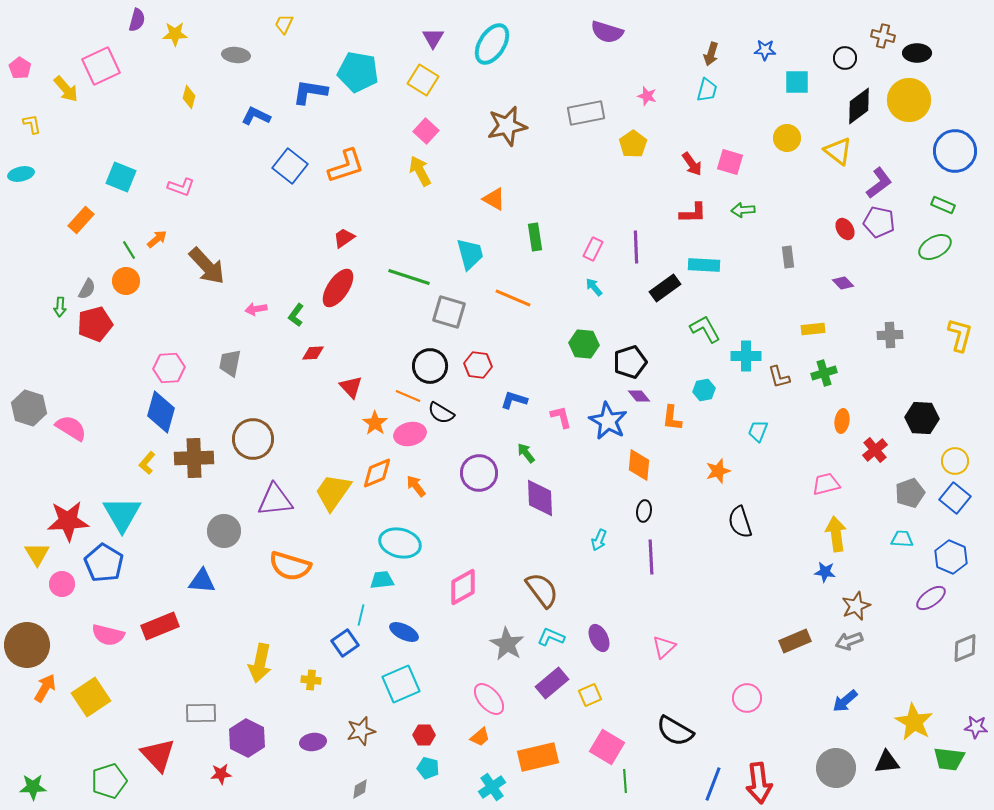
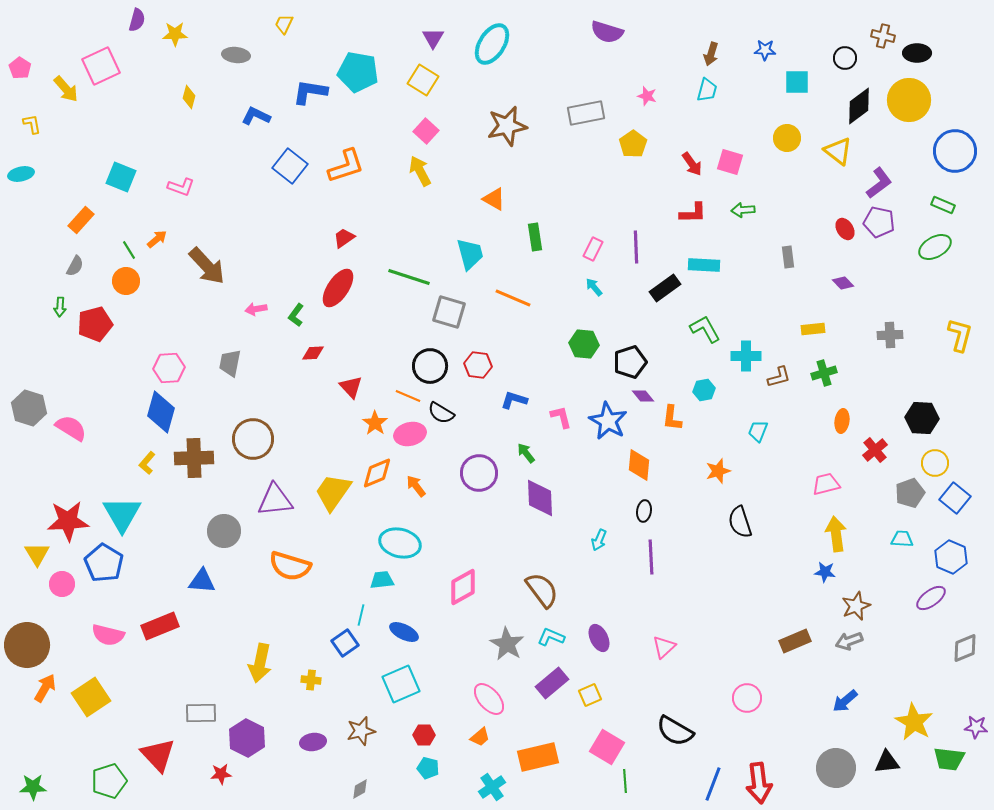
gray semicircle at (87, 289): moved 12 px left, 23 px up
brown L-shape at (779, 377): rotated 90 degrees counterclockwise
purple diamond at (639, 396): moved 4 px right
yellow circle at (955, 461): moved 20 px left, 2 px down
